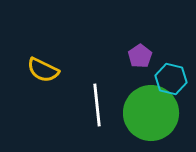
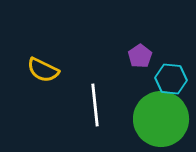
cyan hexagon: rotated 8 degrees counterclockwise
white line: moved 2 px left
green circle: moved 10 px right, 6 px down
